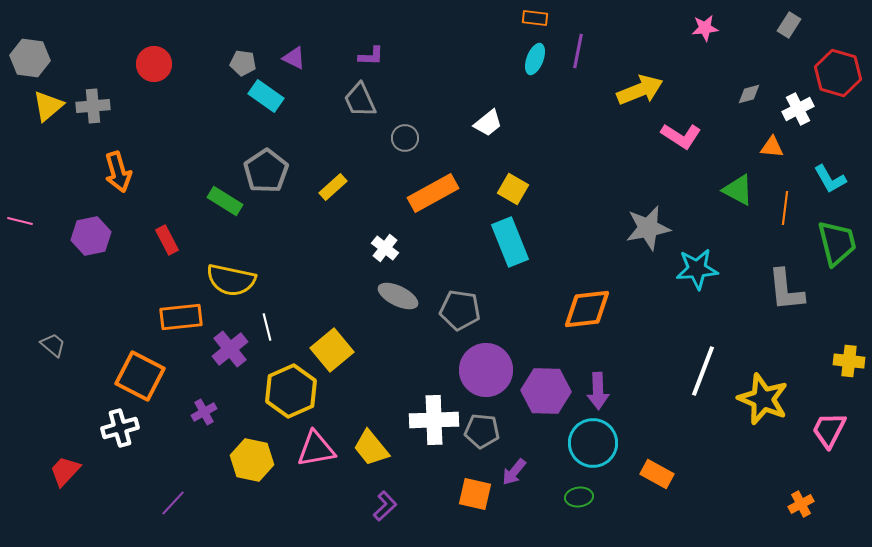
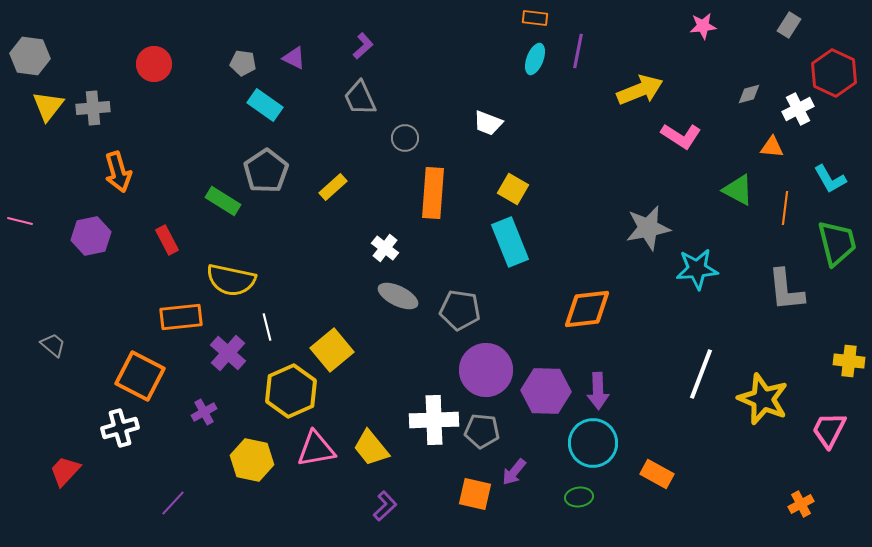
pink star at (705, 28): moved 2 px left, 2 px up
purple L-shape at (371, 56): moved 8 px left, 10 px up; rotated 44 degrees counterclockwise
gray hexagon at (30, 58): moved 2 px up
red hexagon at (838, 73): moved 4 px left; rotated 9 degrees clockwise
cyan rectangle at (266, 96): moved 1 px left, 9 px down
gray trapezoid at (360, 100): moved 2 px up
yellow triangle at (48, 106): rotated 12 degrees counterclockwise
gray cross at (93, 106): moved 2 px down
white trapezoid at (488, 123): rotated 60 degrees clockwise
orange rectangle at (433, 193): rotated 57 degrees counterclockwise
green rectangle at (225, 201): moved 2 px left
purple cross at (230, 349): moved 2 px left, 4 px down; rotated 9 degrees counterclockwise
white line at (703, 371): moved 2 px left, 3 px down
